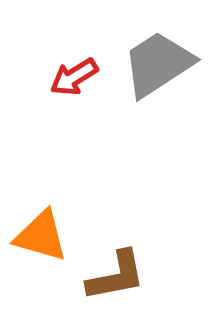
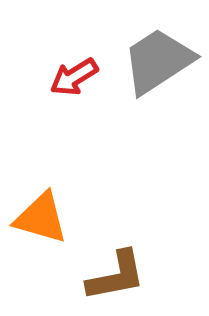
gray trapezoid: moved 3 px up
orange triangle: moved 18 px up
